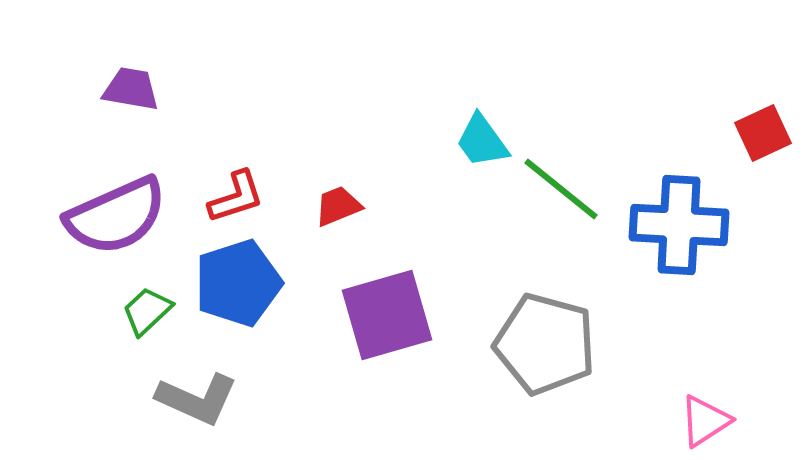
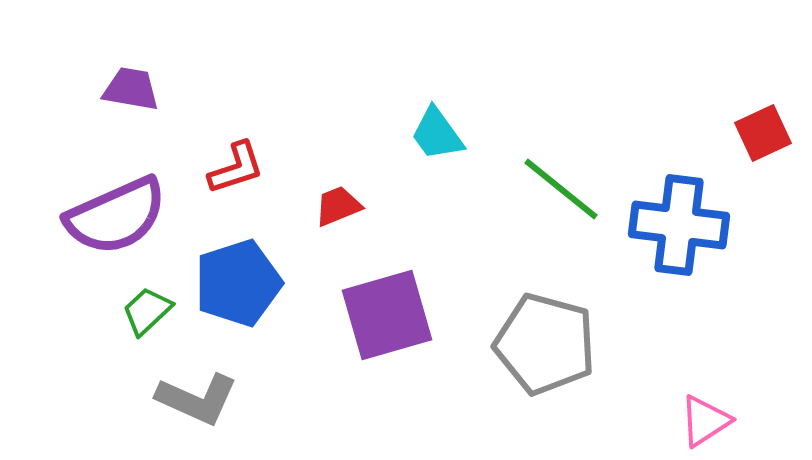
cyan trapezoid: moved 45 px left, 7 px up
red L-shape: moved 29 px up
blue cross: rotated 4 degrees clockwise
